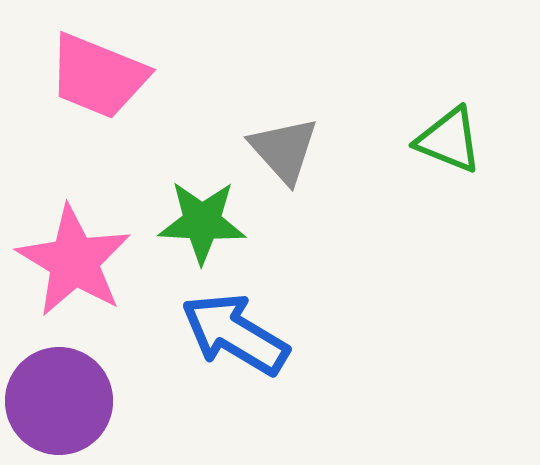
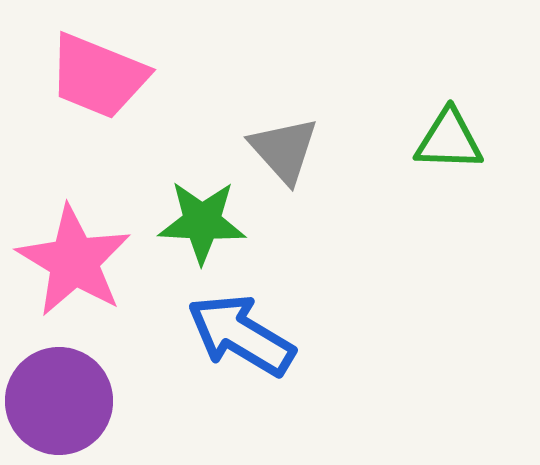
green triangle: rotated 20 degrees counterclockwise
blue arrow: moved 6 px right, 1 px down
